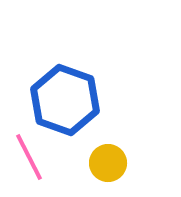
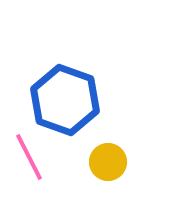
yellow circle: moved 1 px up
